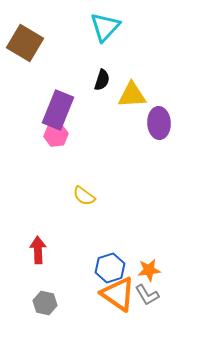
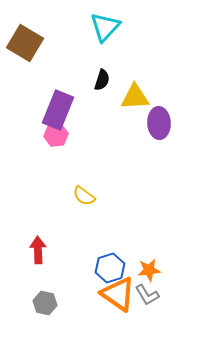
yellow triangle: moved 3 px right, 2 px down
